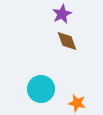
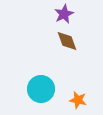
purple star: moved 2 px right
orange star: moved 1 px right, 3 px up
